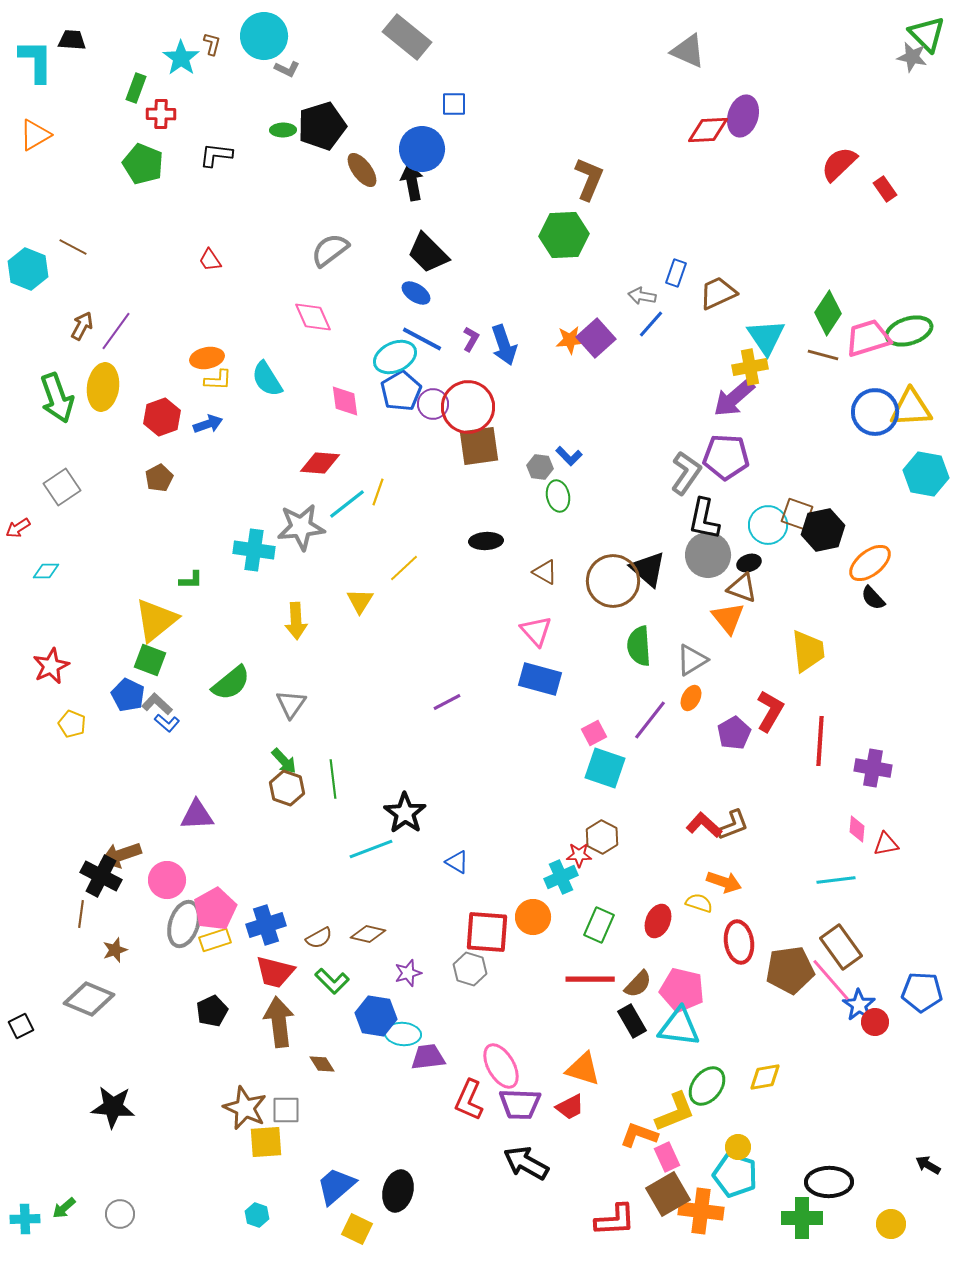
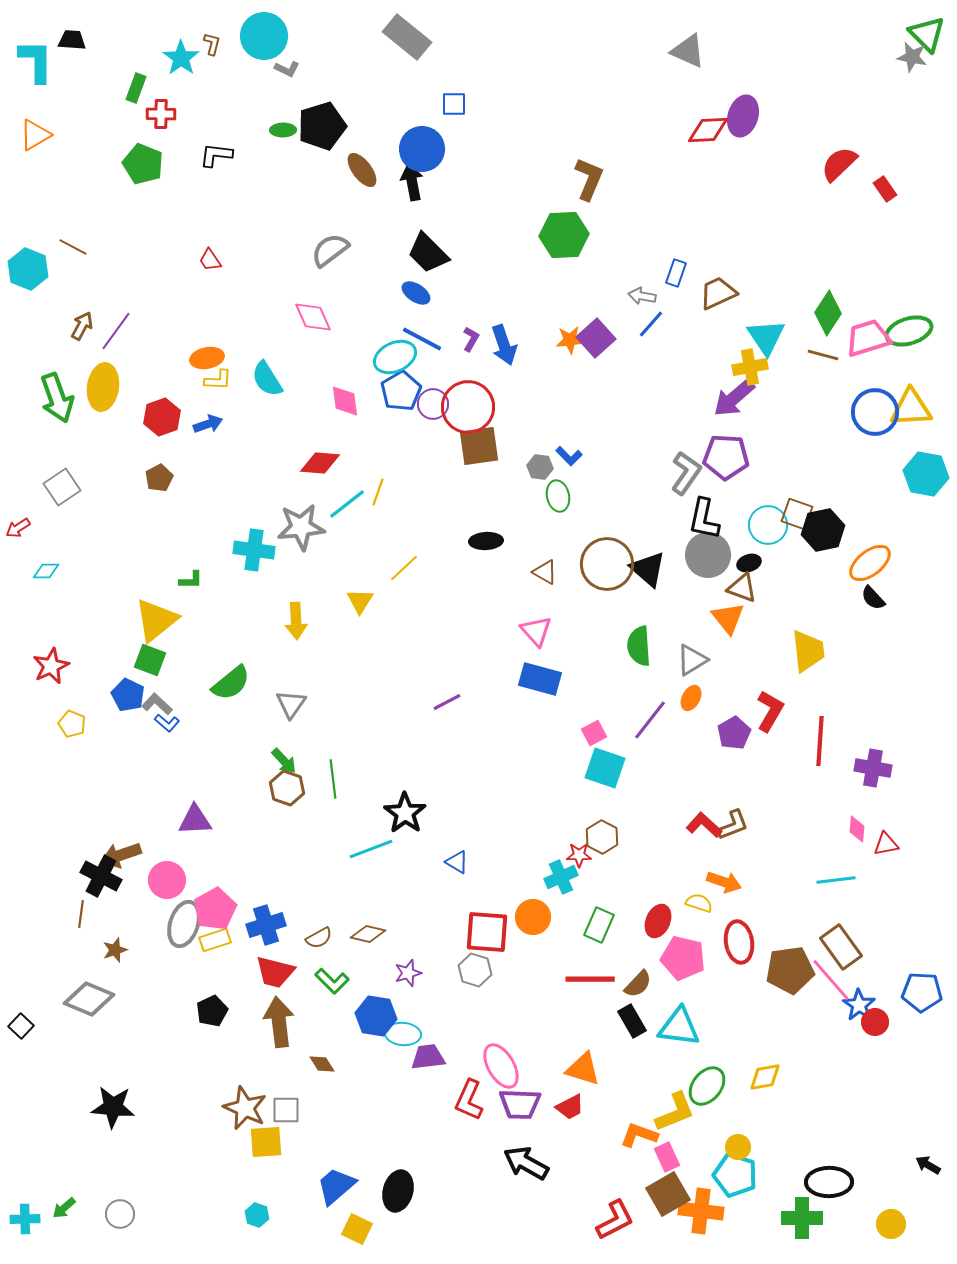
brown circle at (613, 581): moved 6 px left, 17 px up
purple triangle at (197, 815): moved 2 px left, 5 px down
gray hexagon at (470, 969): moved 5 px right, 1 px down
pink pentagon at (682, 990): moved 1 px right, 32 px up
black square at (21, 1026): rotated 20 degrees counterclockwise
red L-shape at (615, 1220): rotated 24 degrees counterclockwise
